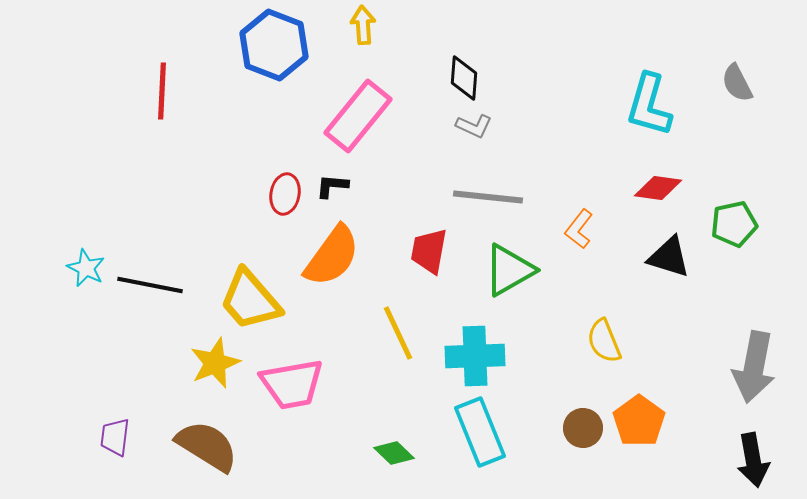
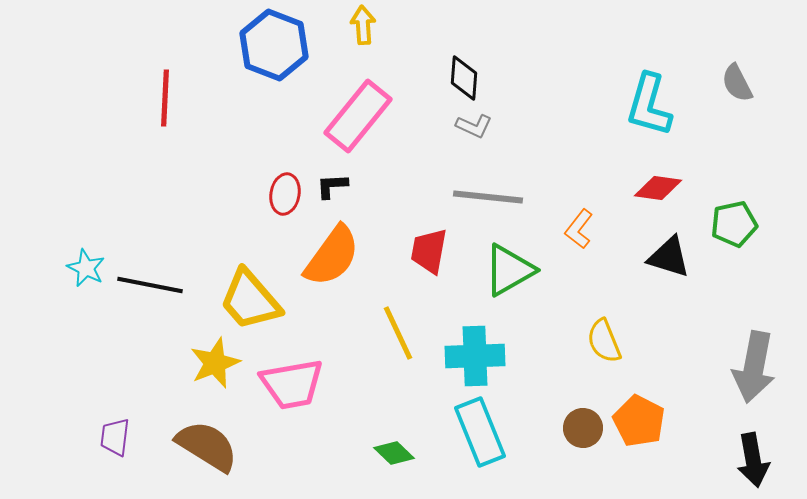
red line: moved 3 px right, 7 px down
black L-shape: rotated 8 degrees counterclockwise
orange pentagon: rotated 9 degrees counterclockwise
